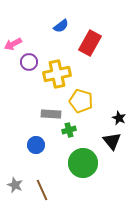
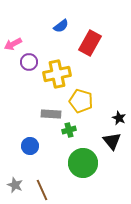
blue circle: moved 6 px left, 1 px down
